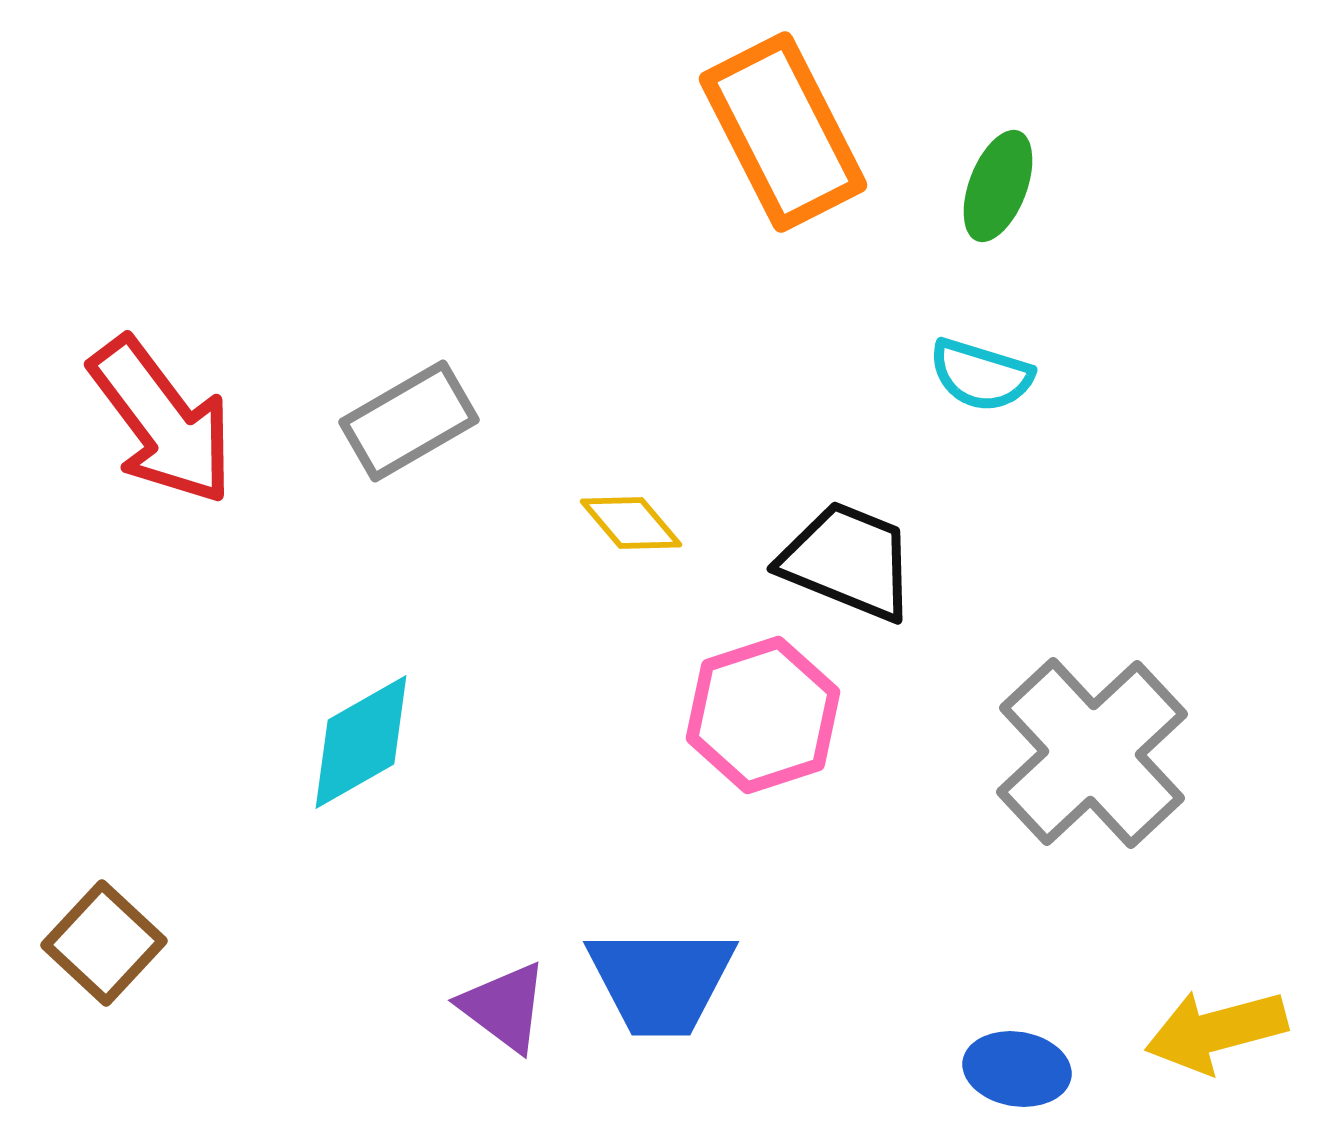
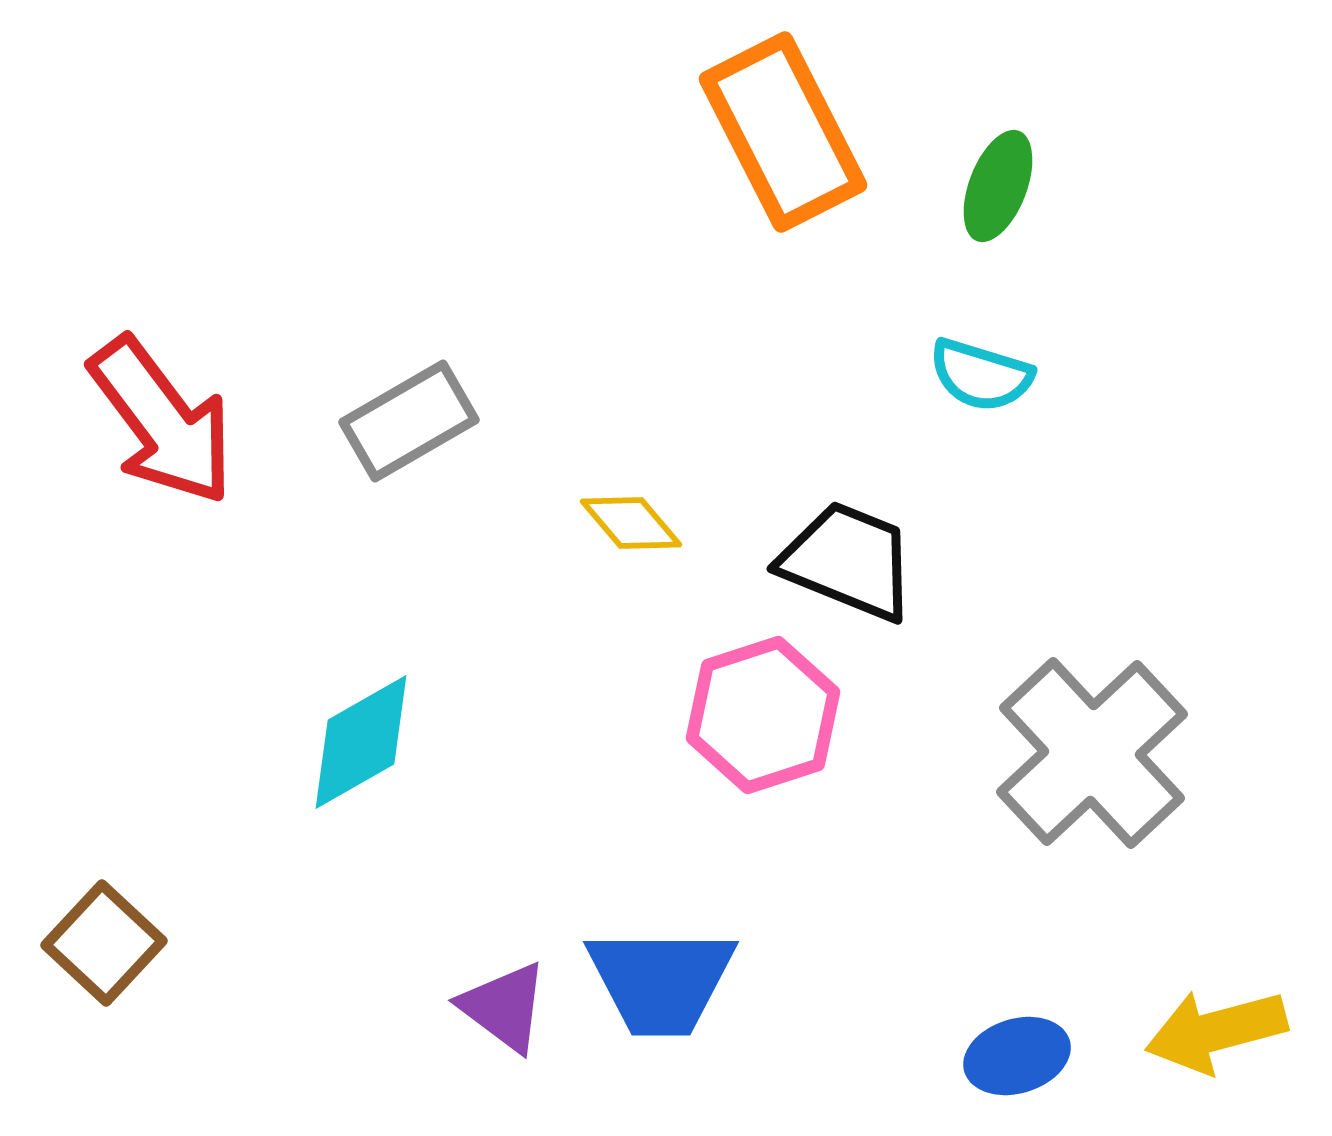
blue ellipse: moved 13 px up; rotated 26 degrees counterclockwise
